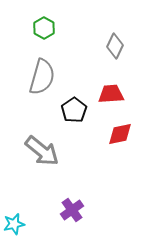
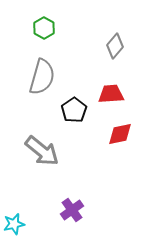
gray diamond: rotated 15 degrees clockwise
